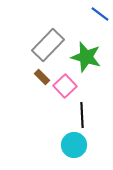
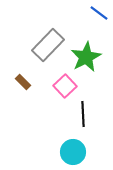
blue line: moved 1 px left, 1 px up
green star: rotated 28 degrees clockwise
brown rectangle: moved 19 px left, 5 px down
black line: moved 1 px right, 1 px up
cyan circle: moved 1 px left, 7 px down
